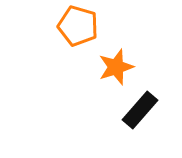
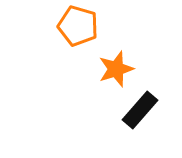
orange star: moved 2 px down
